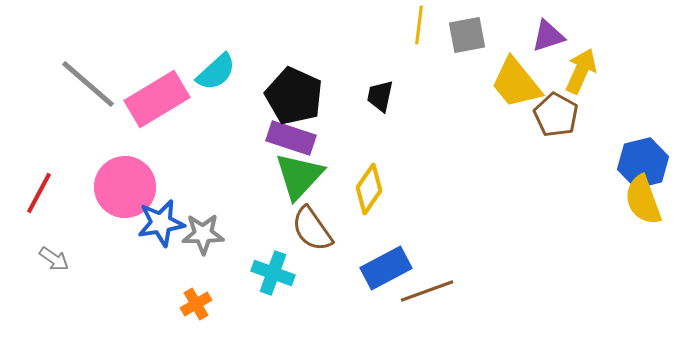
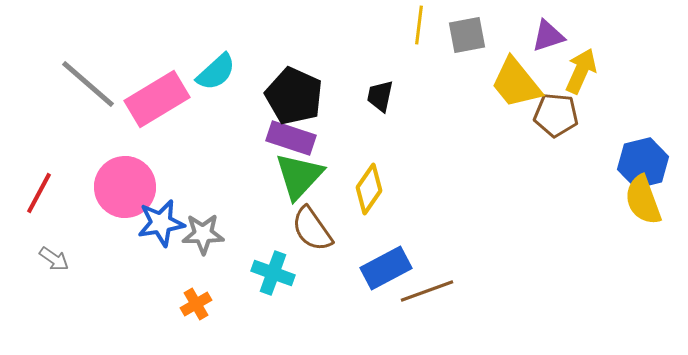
brown pentagon: rotated 24 degrees counterclockwise
